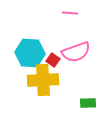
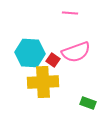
yellow cross: moved 2 px down
green rectangle: rotated 21 degrees clockwise
